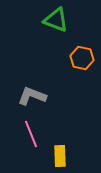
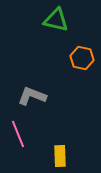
green triangle: rotated 8 degrees counterclockwise
pink line: moved 13 px left
